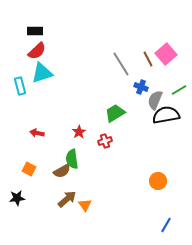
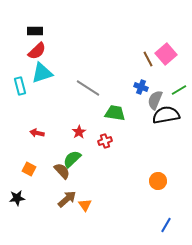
gray line: moved 33 px left, 24 px down; rotated 25 degrees counterclockwise
green trapezoid: rotated 40 degrees clockwise
green semicircle: rotated 54 degrees clockwise
brown semicircle: rotated 102 degrees counterclockwise
